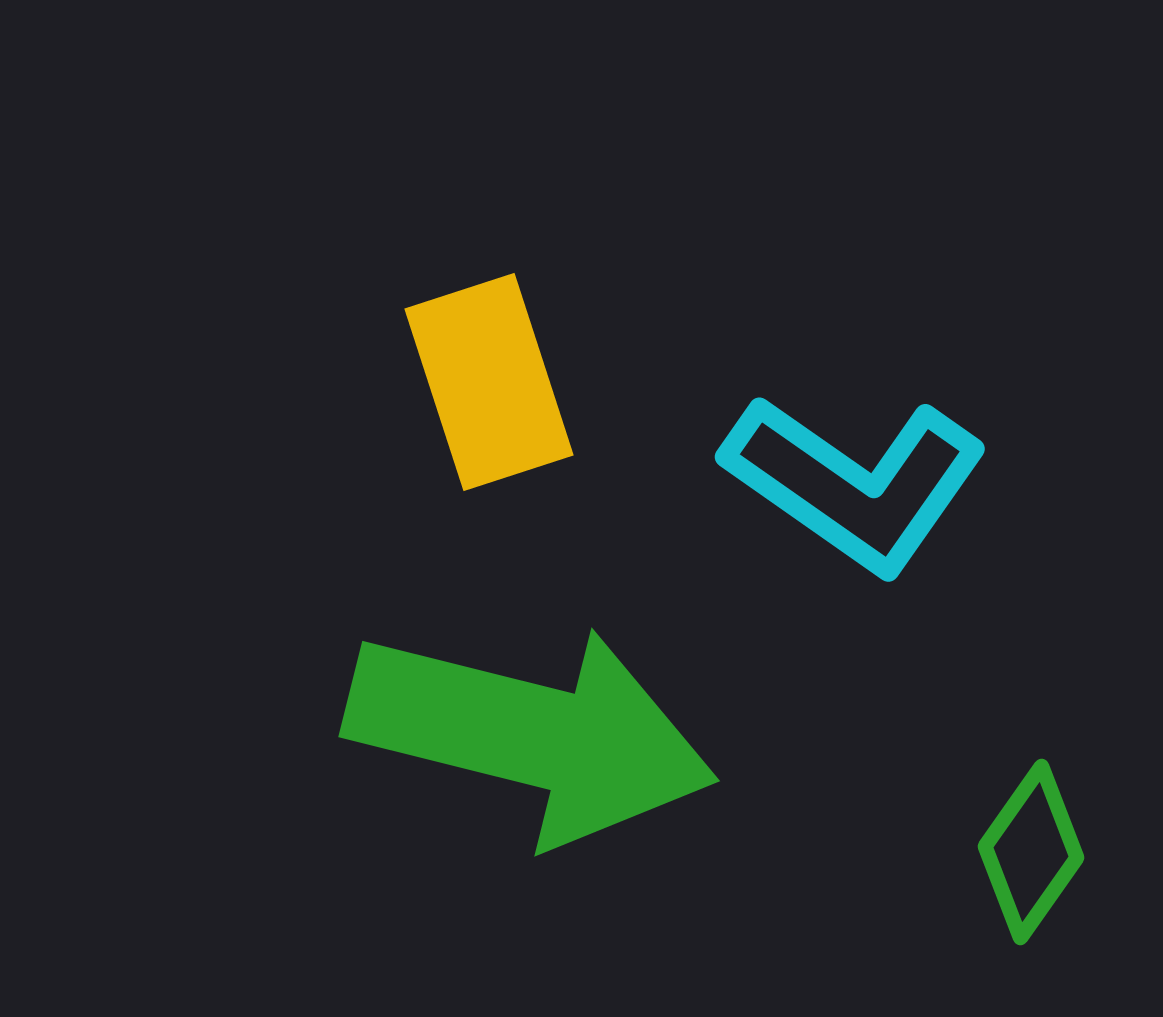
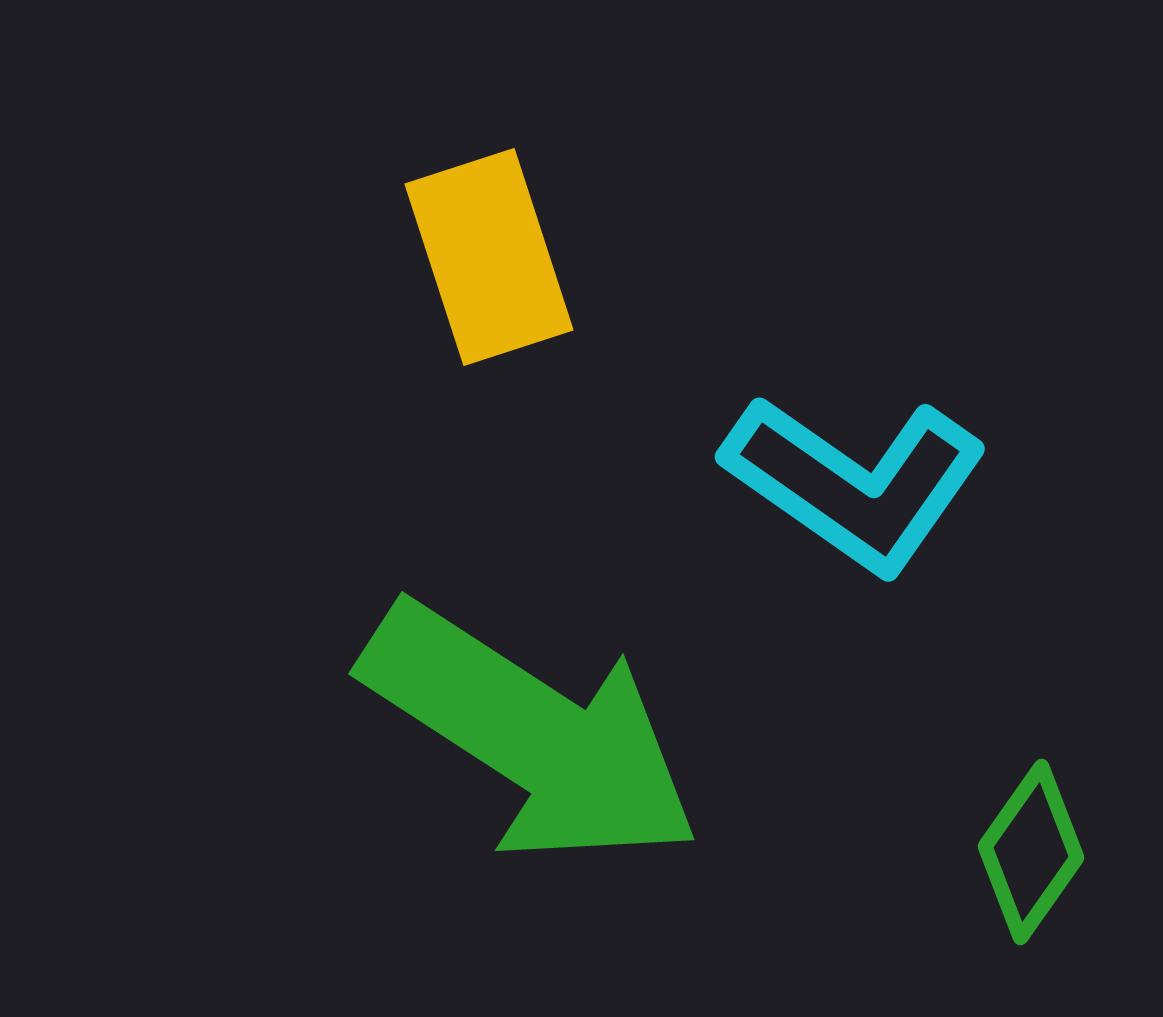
yellow rectangle: moved 125 px up
green arrow: rotated 19 degrees clockwise
